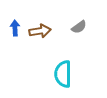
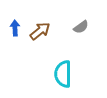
gray semicircle: moved 2 px right
brown arrow: rotated 30 degrees counterclockwise
